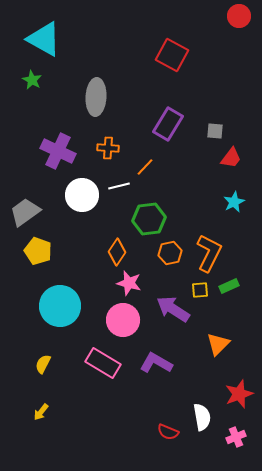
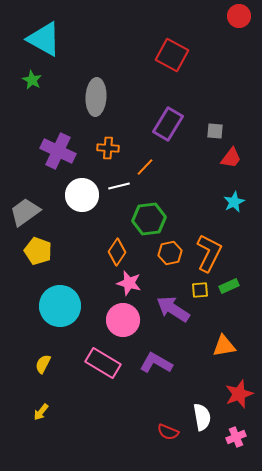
orange triangle: moved 6 px right, 2 px down; rotated 35 degrees clockwise
